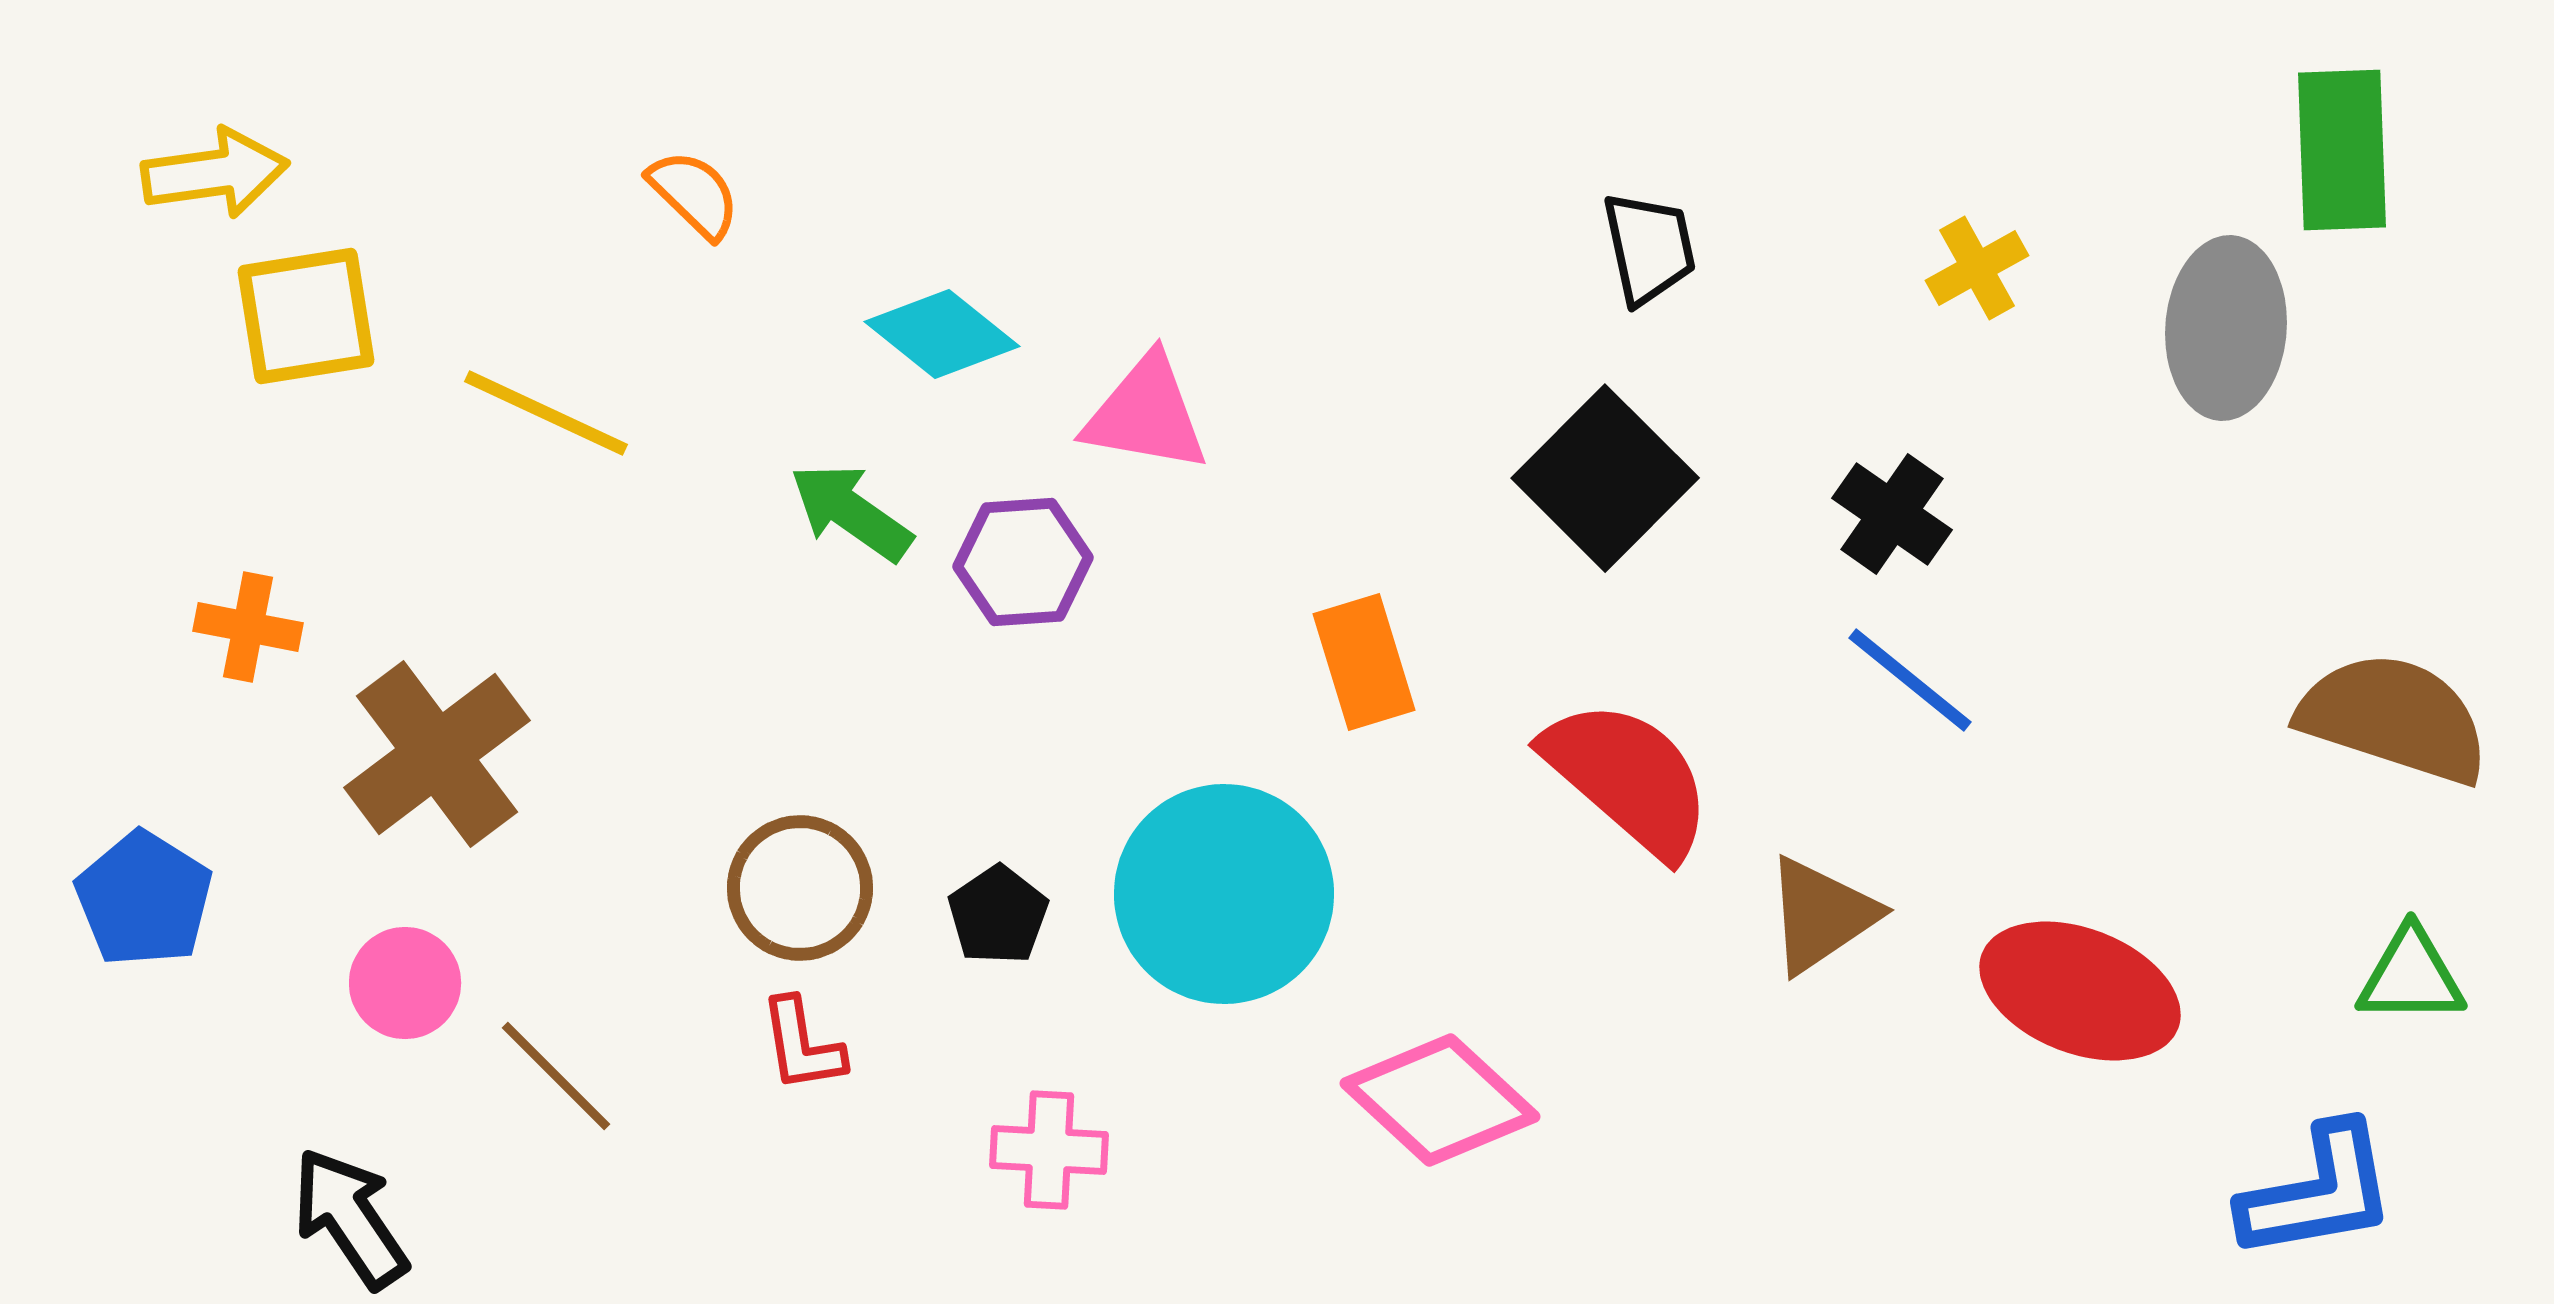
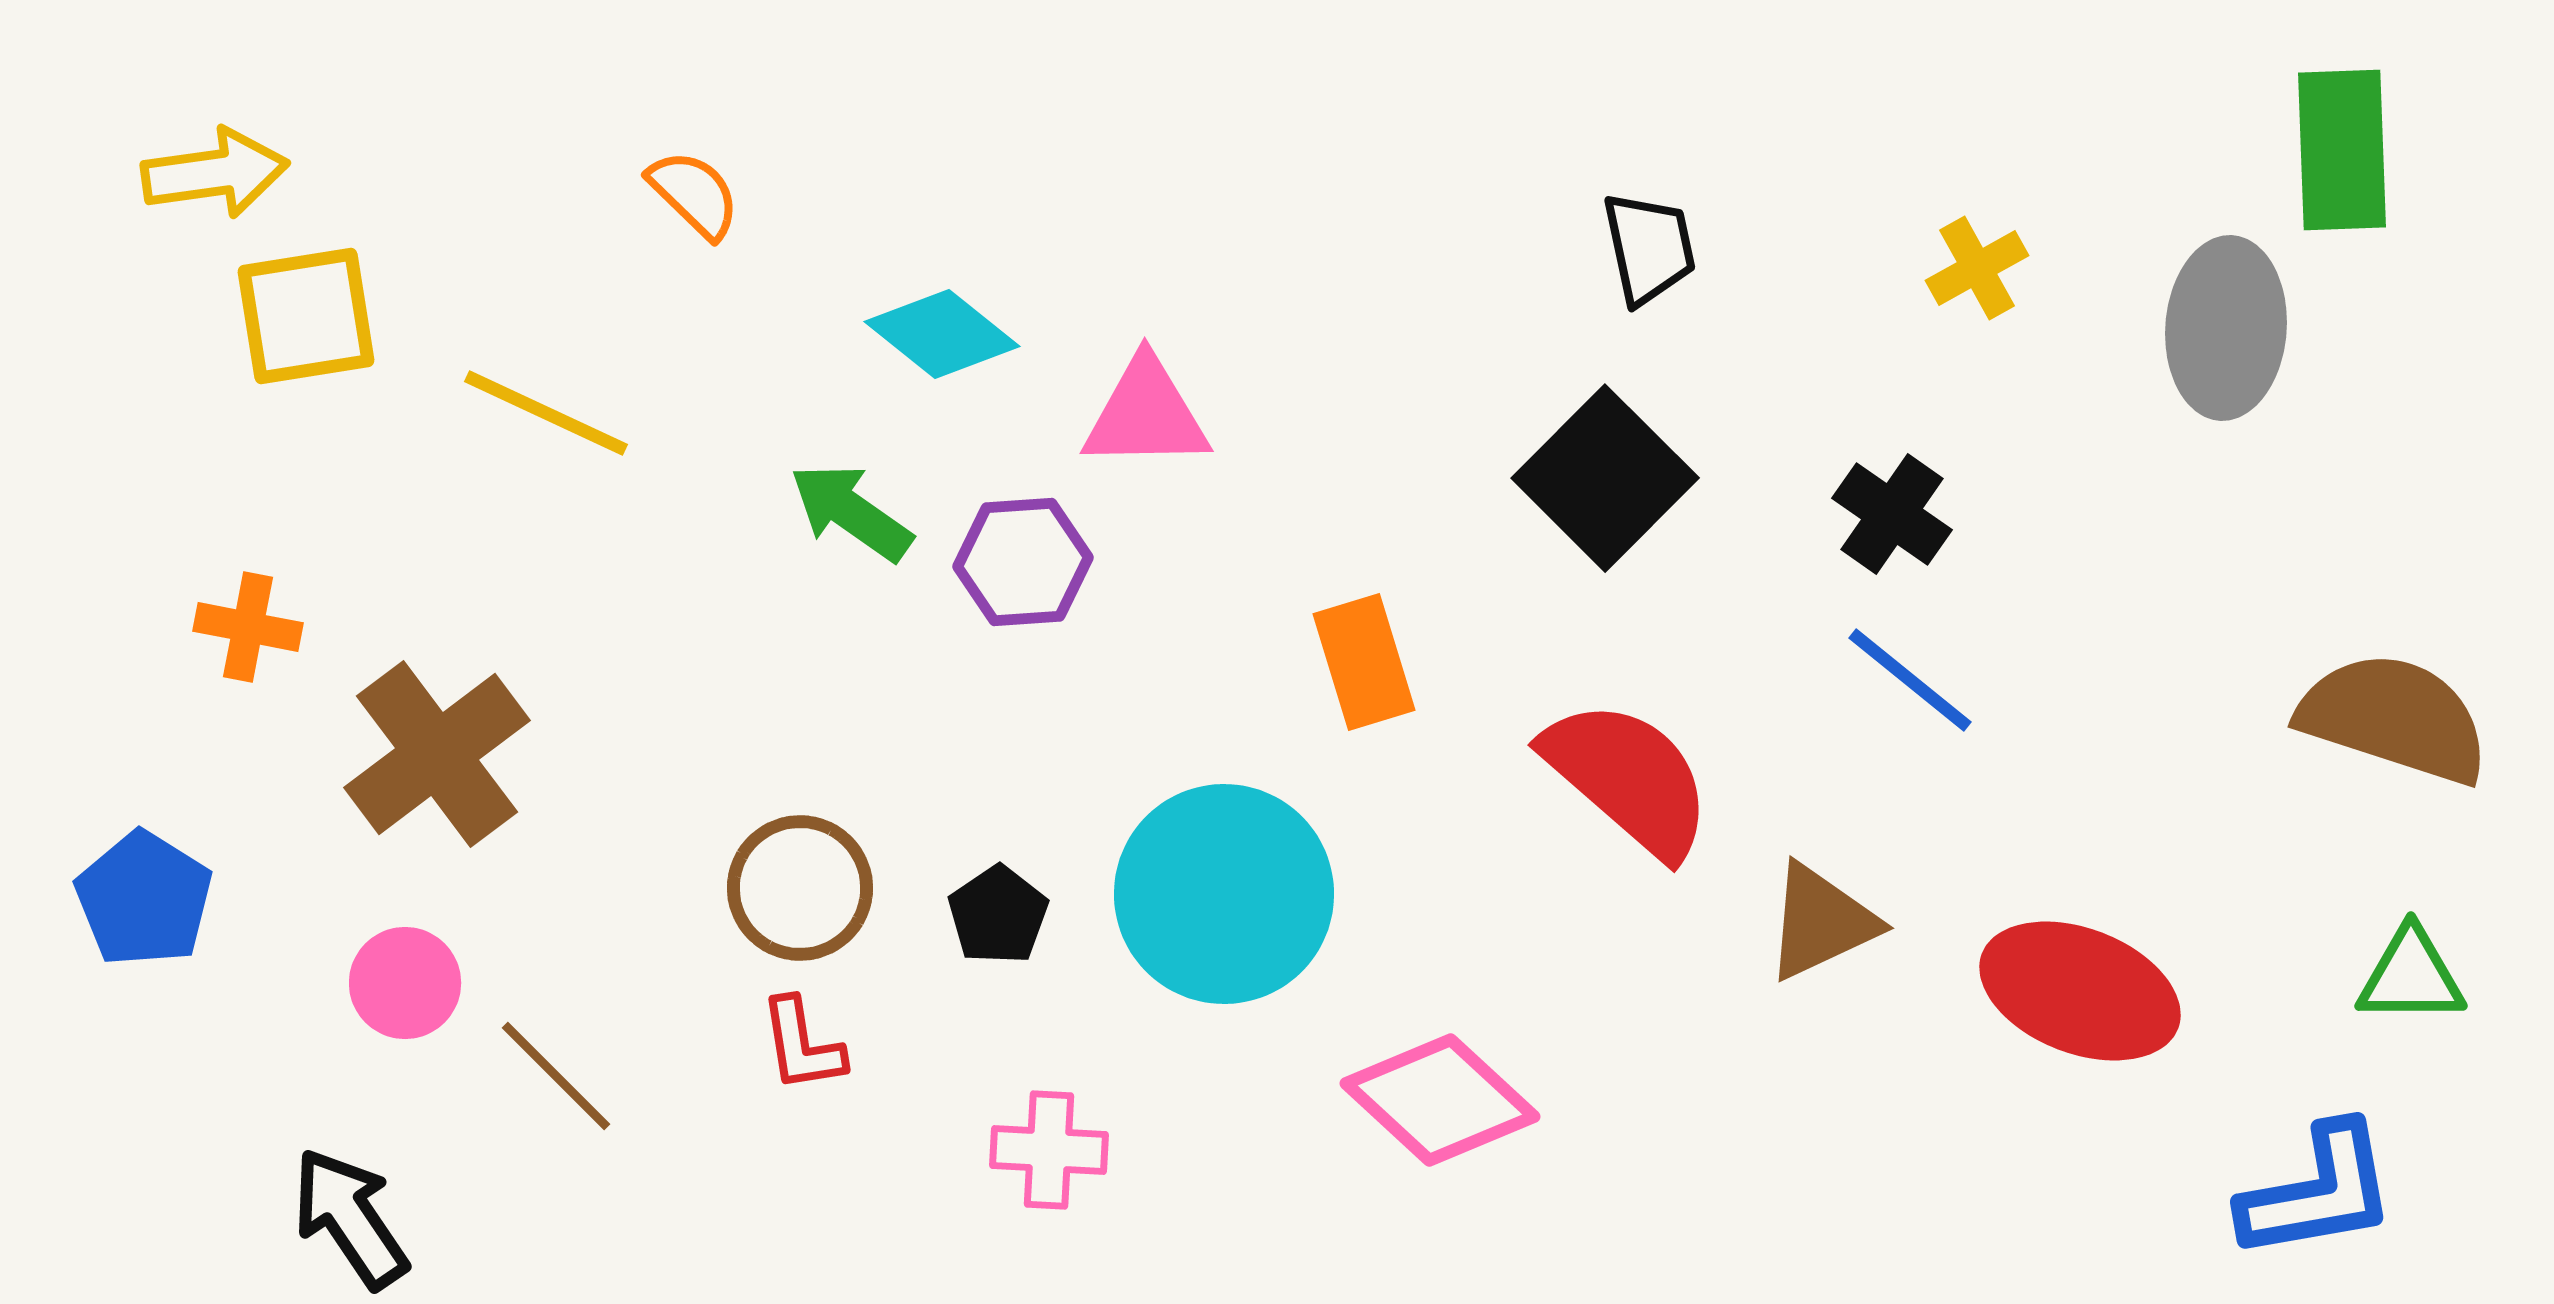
pink triangle: rotated 11 degrees counterclockwise
brown triangle: moved 7 px down; rotated 9 degrees clockwise
